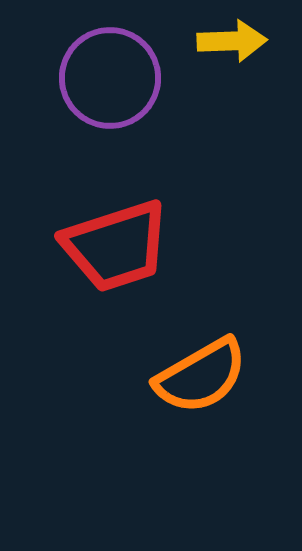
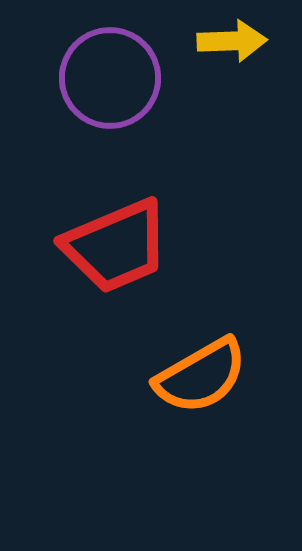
red trapezoid: rotated 5 degrees counterclockwise
